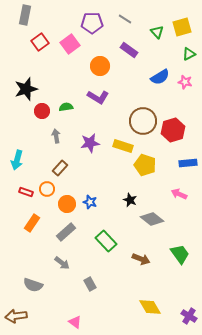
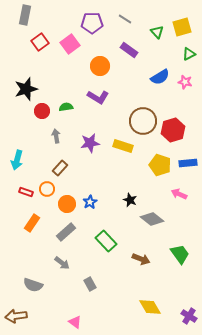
yellow pentagon at (145, 165): moved 15 px right
blue star at (90, 202): rotated 24 degrees clockwise
